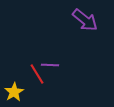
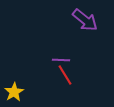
purple line: moved 11 px right, 5 px up
red line: moved 28 px right, 1 px down
